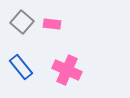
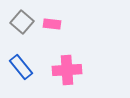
pink cross: rotated 28 degrees counterclockwise
